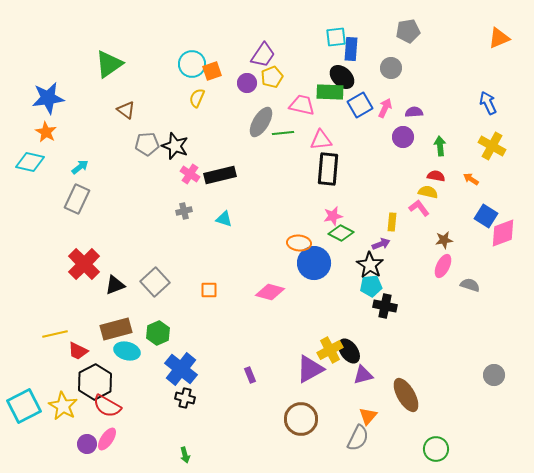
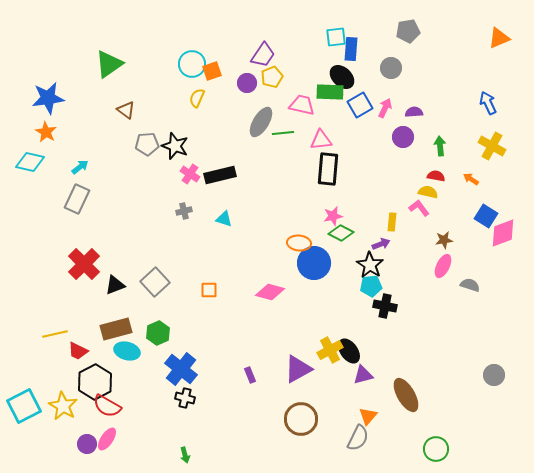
purple triangle at (310, 369): moved 12 px left
